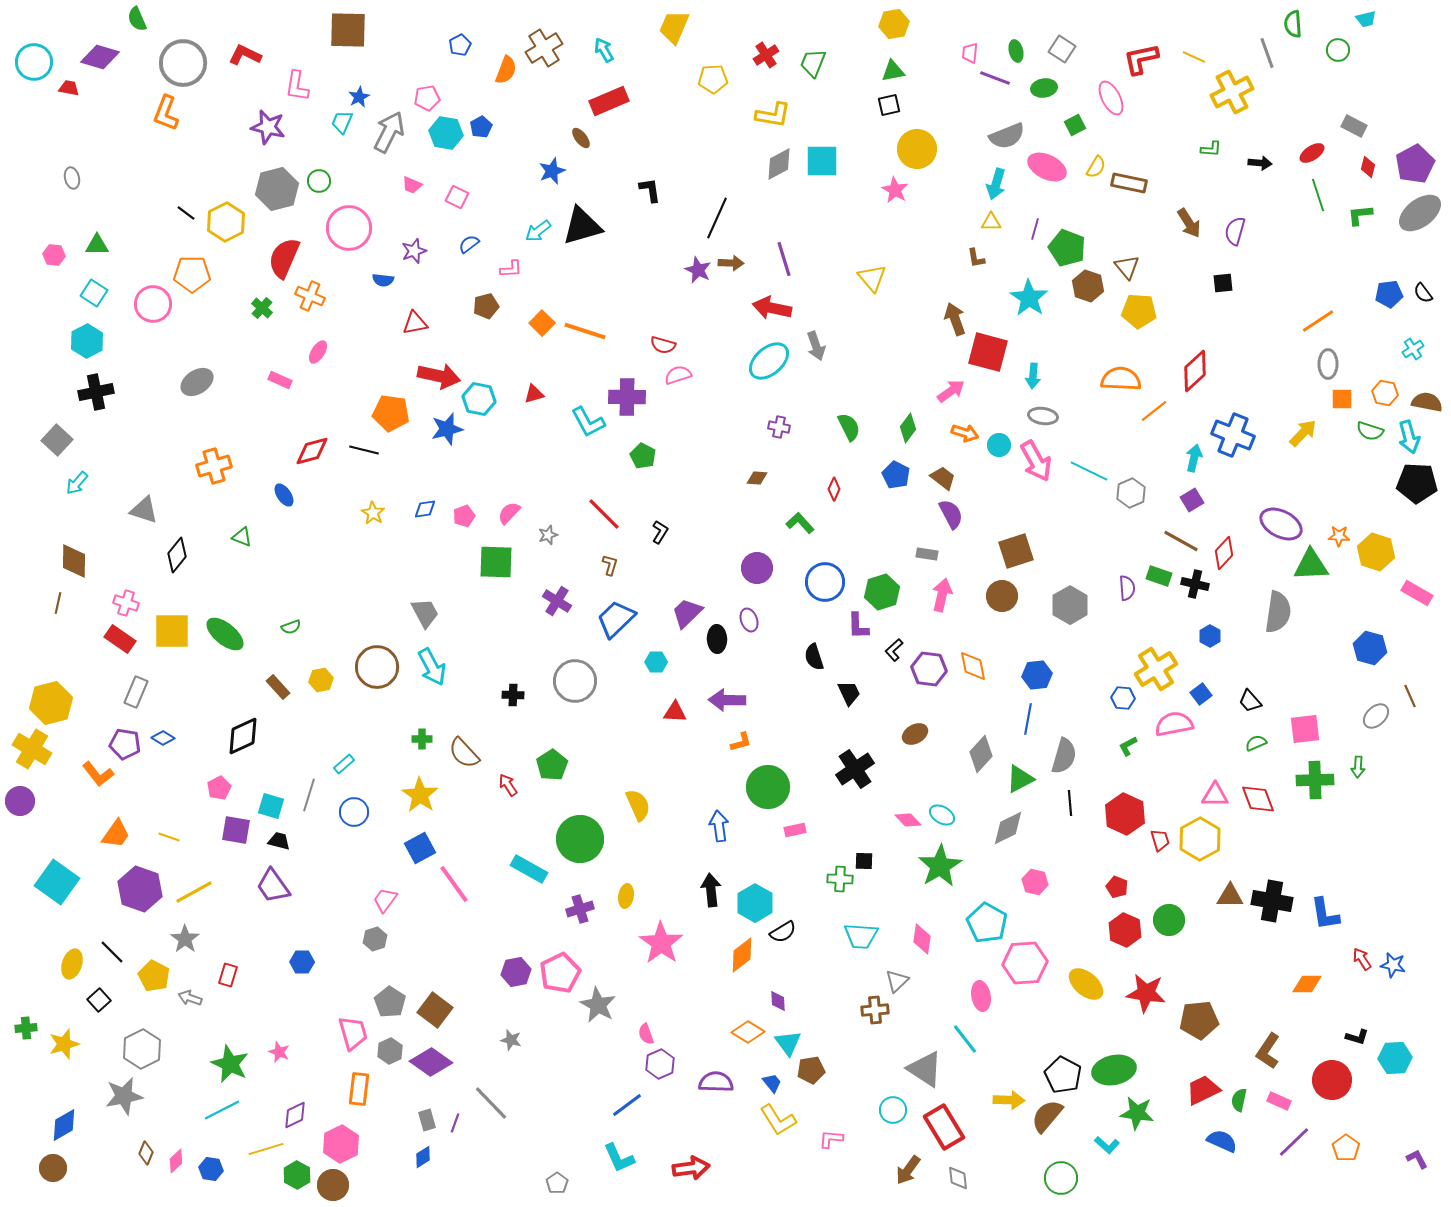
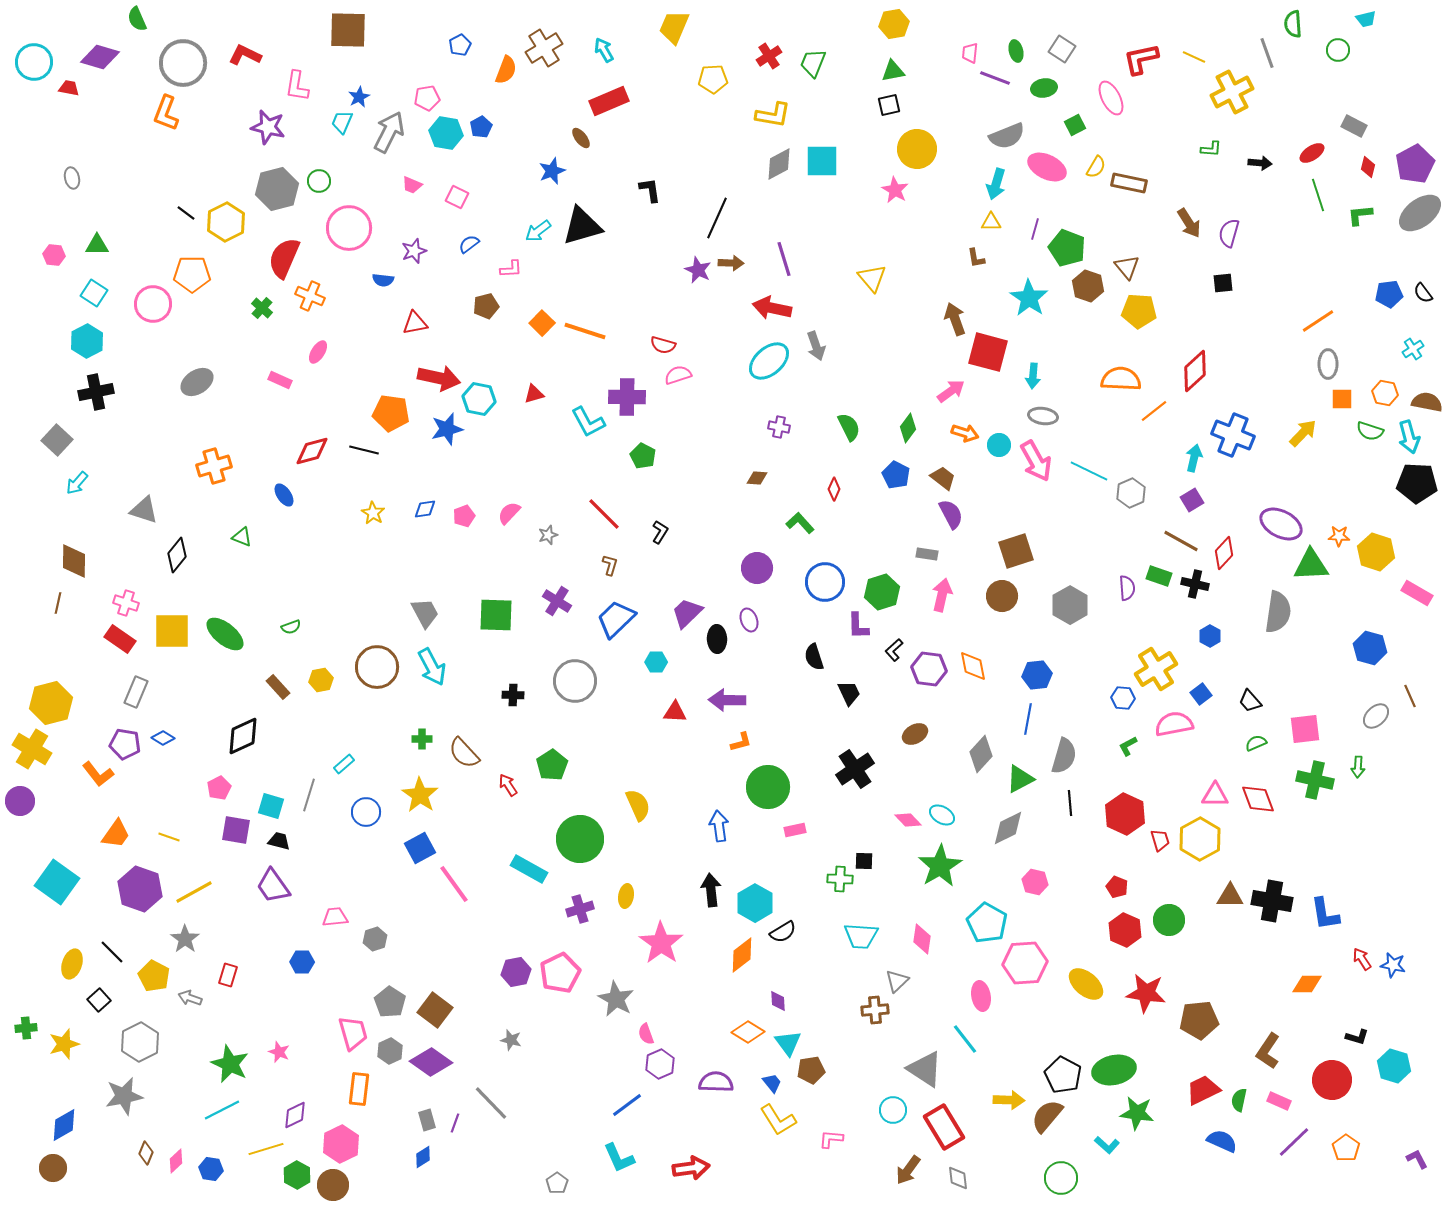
red cross at (766, 55): moved 3 px right, 1 px down
purple semicircle at (1235, 231): moved 6 px left, 2 px down
red arrow at (439, 376): moved 2 px down
green square at (496, 562): moved 53 px down
green cross at (1315, 780): rotated 15 degrees clockwise
blue circle at (354, 812): moved 12 px right
pink trapezoid at (385, 900): moved 50 px left, 17 px down; rotated 48 degrees clockwise
gray star at (598, 1005): moved 18 px right, 6 px up
gray hexagon at (142, 1049): moved 2 px left, 7 px up
cyan hexagon at (1395, 1058): moved 1 px left, 8 px down; rotated 20 degrees clockwise
